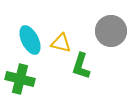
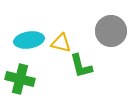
cyan ellipse: moved 1 px left; rotated 72 degrees counterclockwise
green L-shape: rotated 32 degrees counterclockwise
